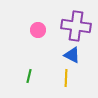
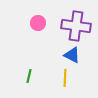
pink circle: moved 7 px up
yellow line: moved 1 px left
